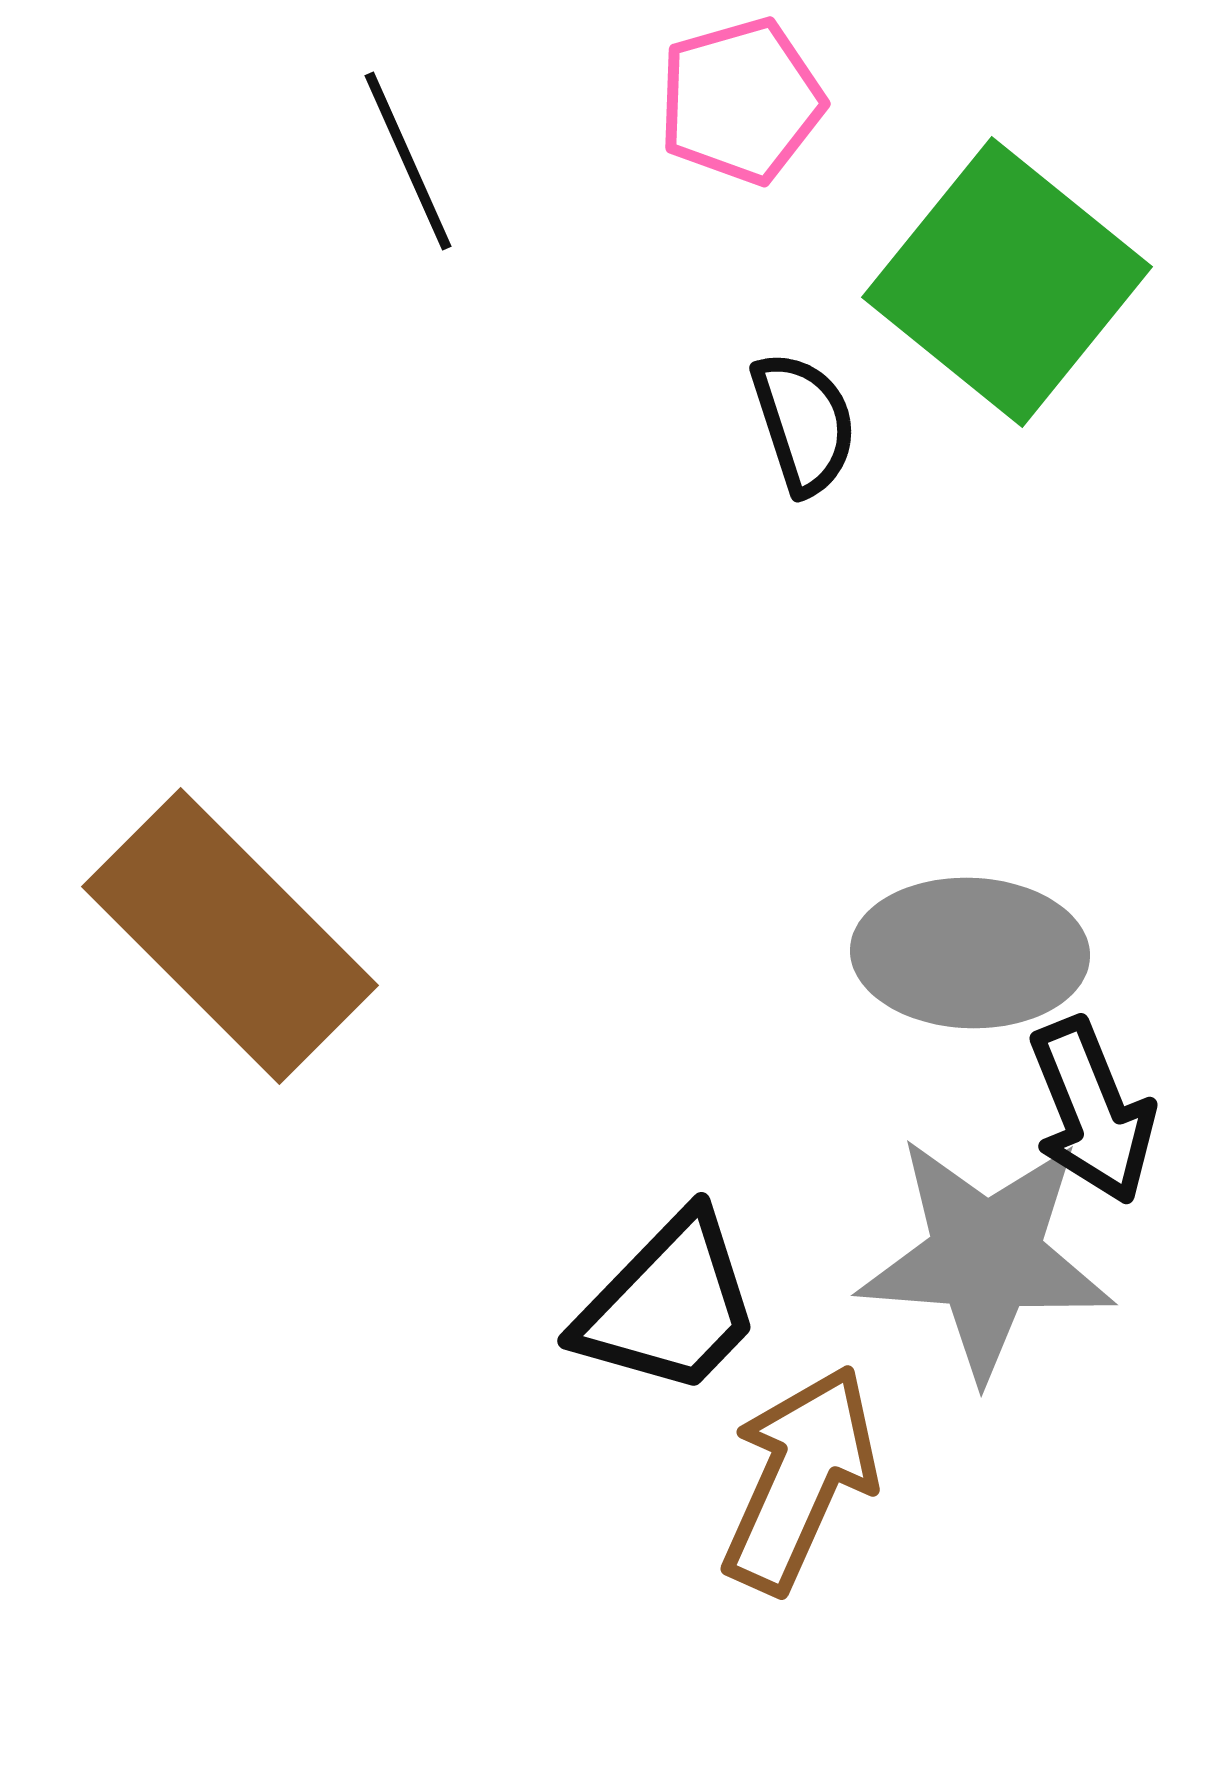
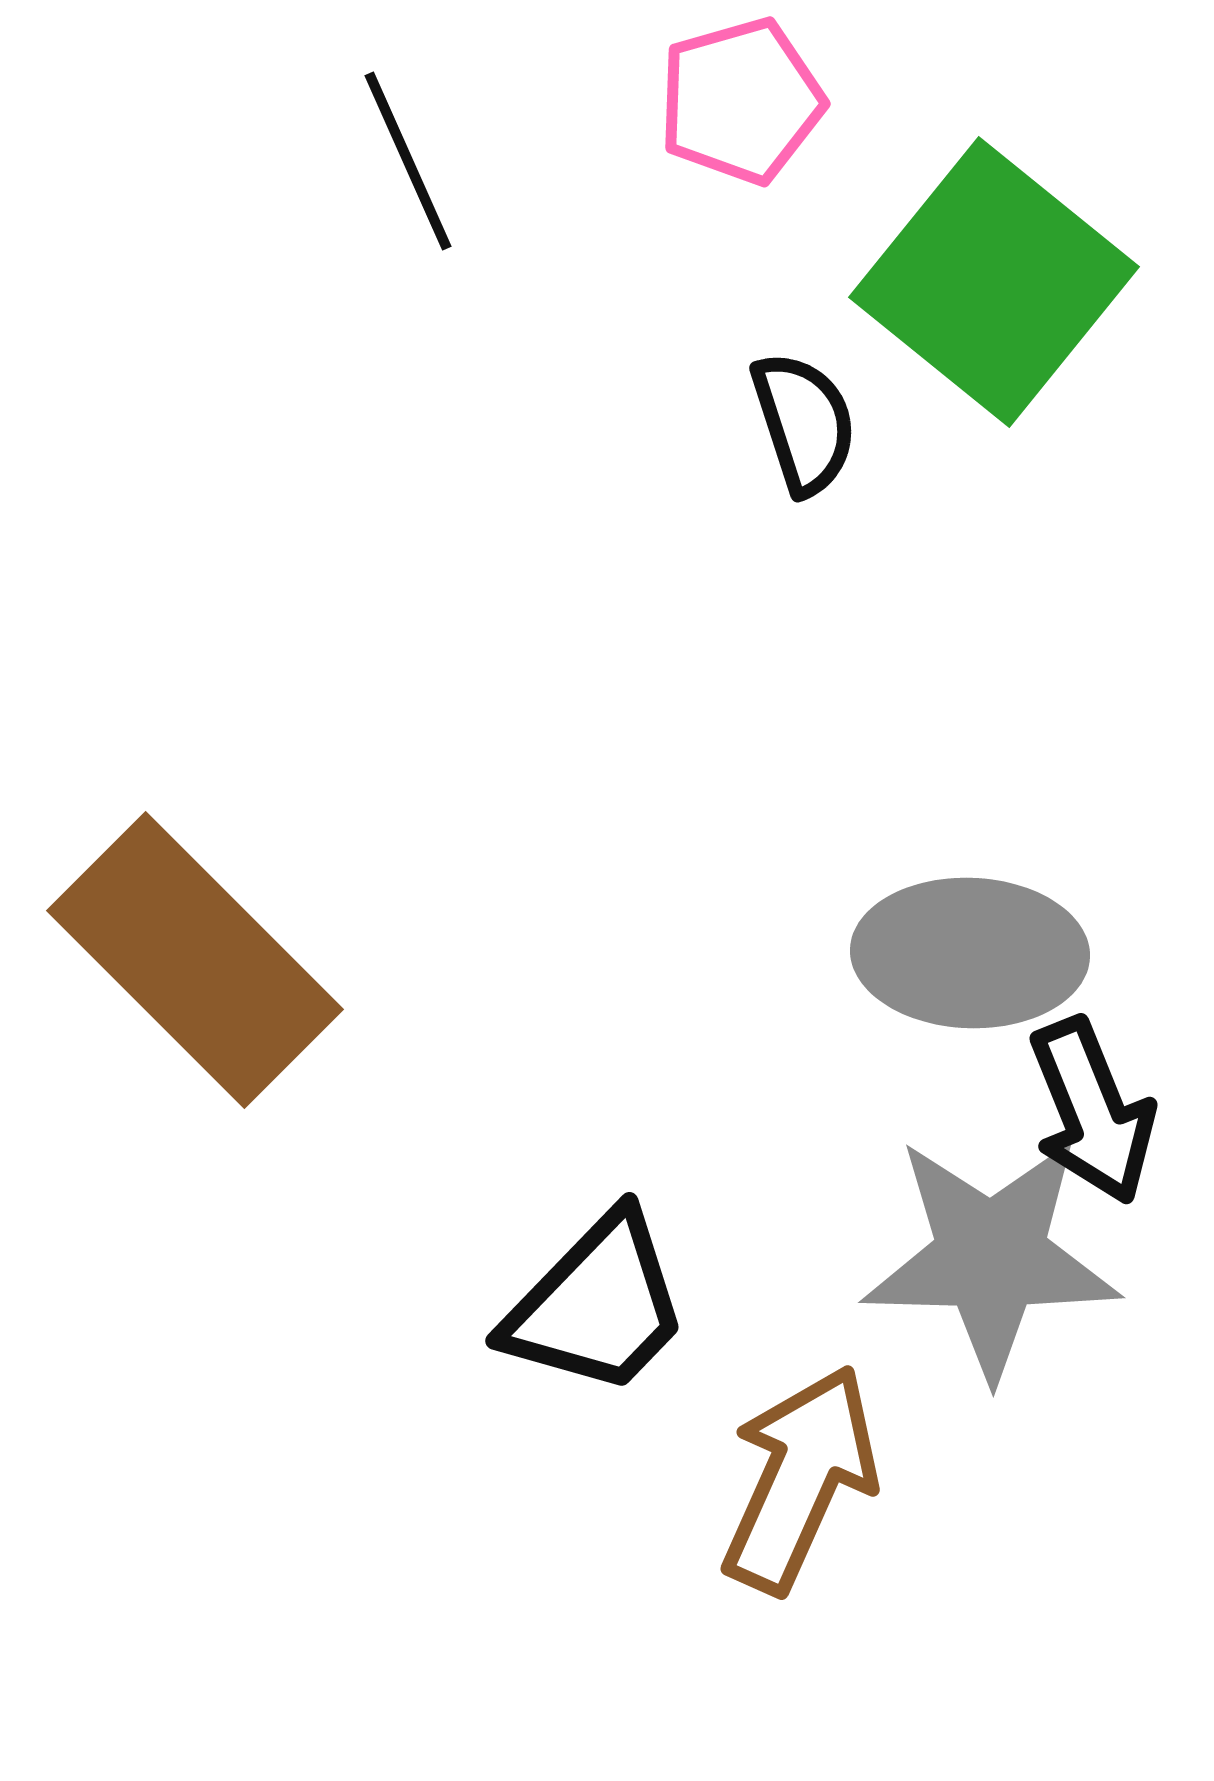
green square: moved 13 px left
brown rectangle: moved 35 px left, 24 px down
gray star: moved 5 px right; rotated 3 degrees counterclockwise
black trapezoid: moved 72 px left
